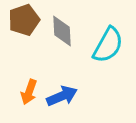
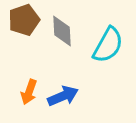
blue arrow: moved 1 px right
